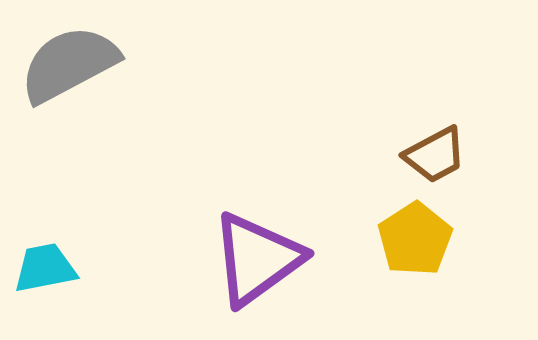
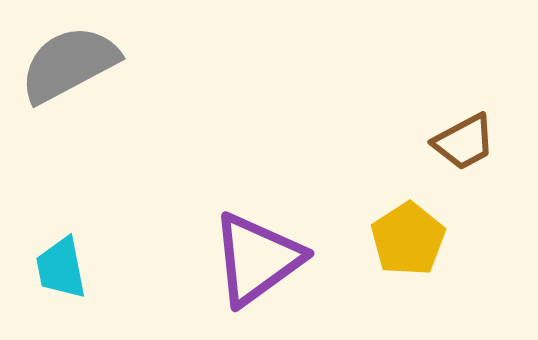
brown trapezoid: moved 29 px right, 13 px up
yellow pentagon: moved 7 px left
cyan trapezoid: moved 16 px right; rotated 90 degrees counterclockwise
